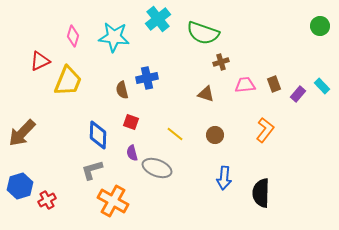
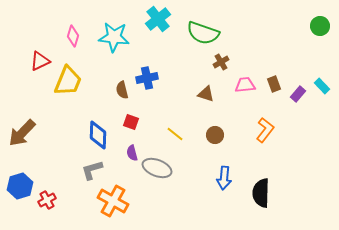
brown cross: rotated 14 degrees counterclockwise
